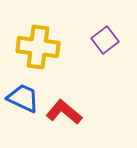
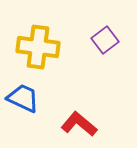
red L-shape: moved 15 px right, 12 px down
